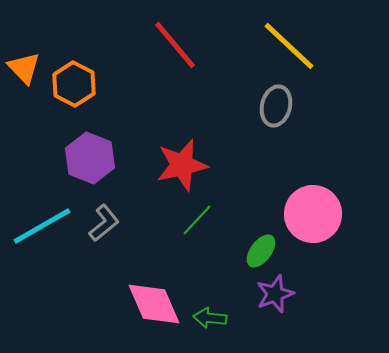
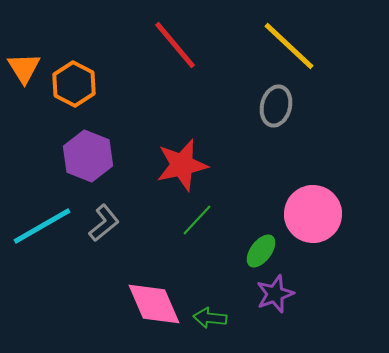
orange triangle: rotated 12 degrees clockwise
purple hexagon: moved 2 px left, 2 px up
